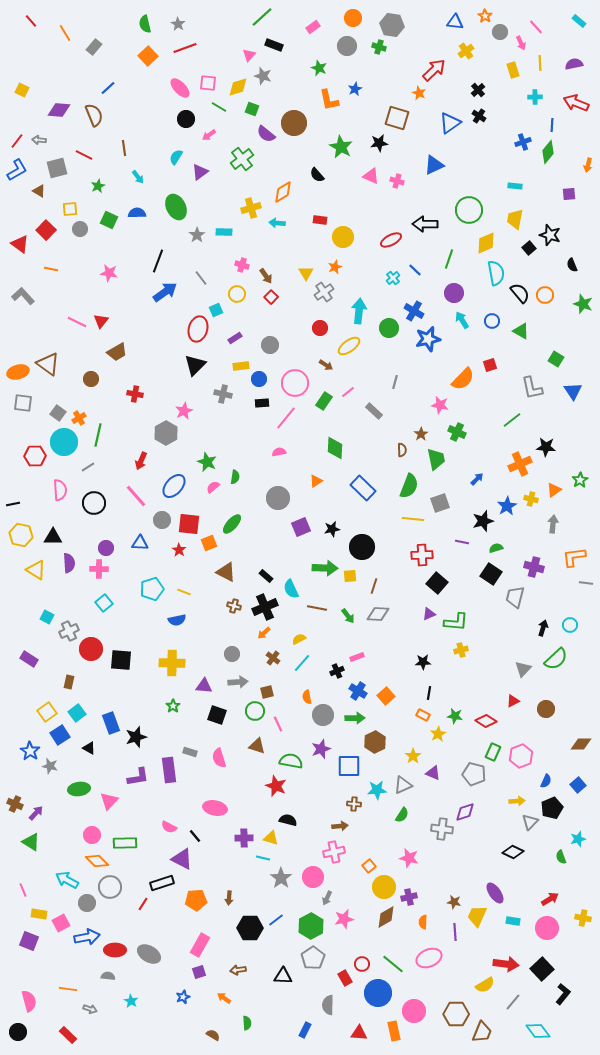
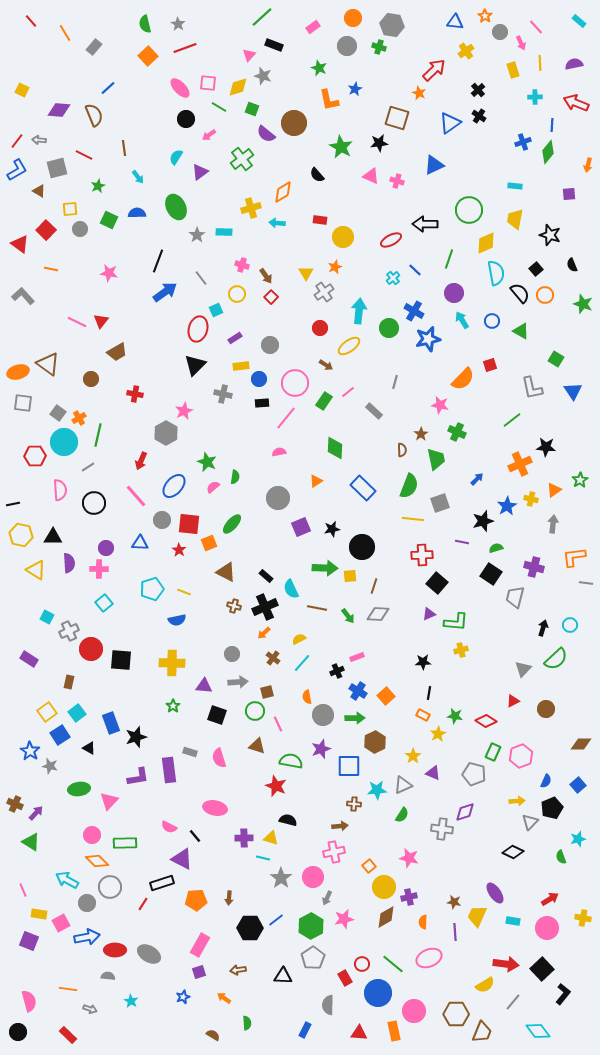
black square at (529, 248): moved 7 px right, 21 px down
